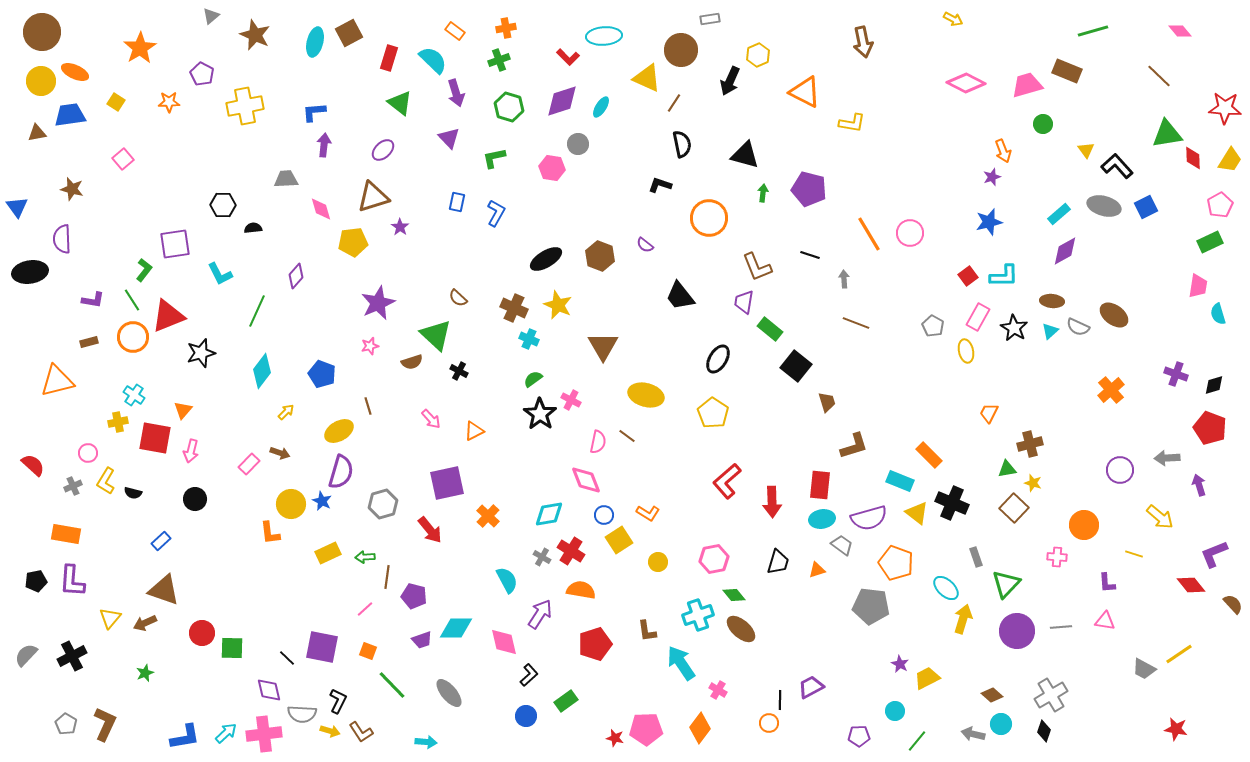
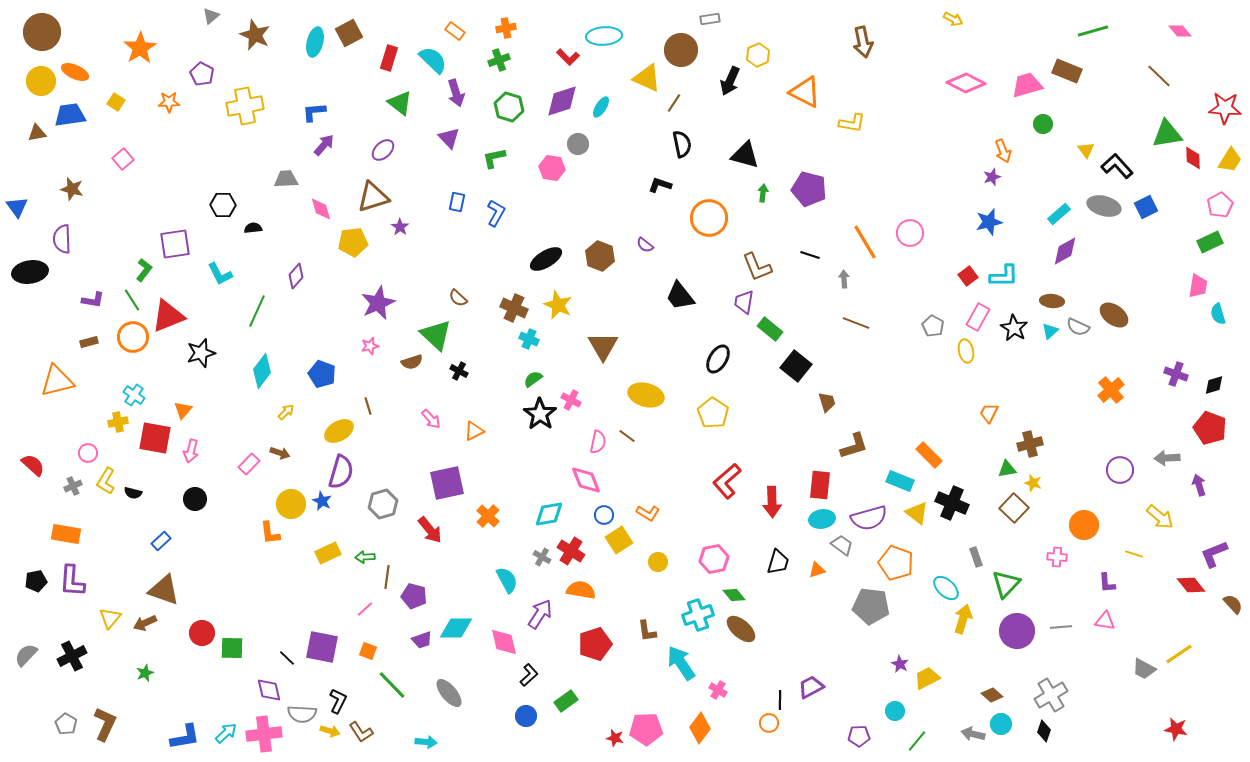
purple arrow at (324, 145): rotated 35 degrees clockwise
orange line at (869, 234): moved 4 px left, 8 px down
